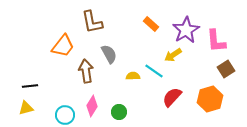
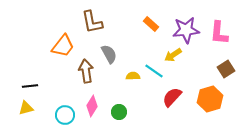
purple star: rotated 24 degrees clockwise
pink L-shape: moved 3 px right, 8 px up; rotated 10 degrees clockwise
